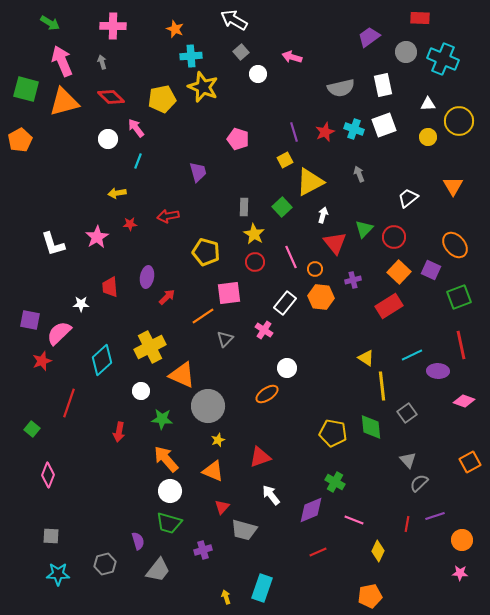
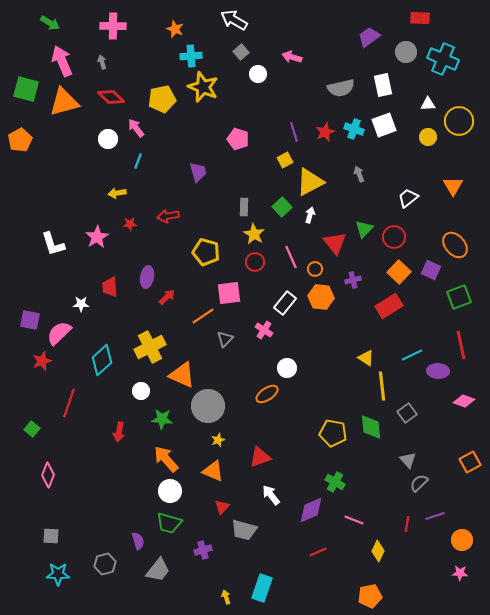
white arrow at (323, 215): moved 13 px left
